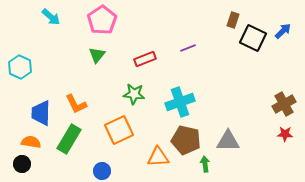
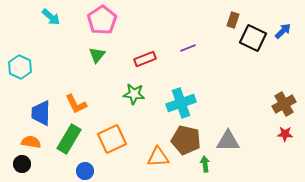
cyan cross: moved 1 px right, 1 px down
orange square: moved 7 px left, 9 px down
blue circle: moved 17 px left
